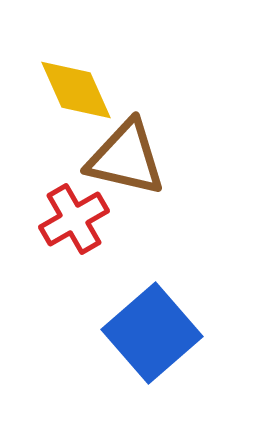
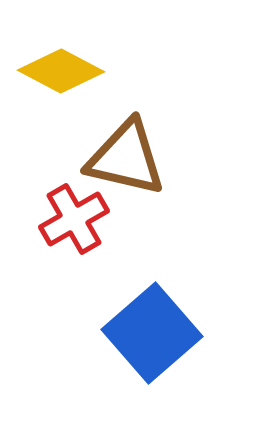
yellow diamond: moved 15 px left, 19 px up; rotated 38 degrees counterclockwise
